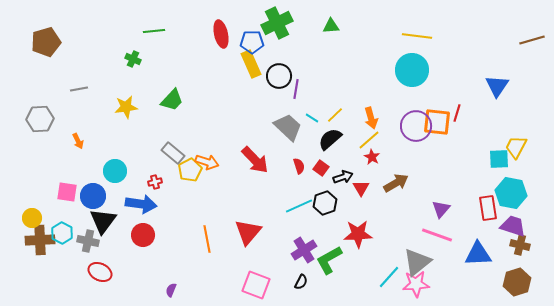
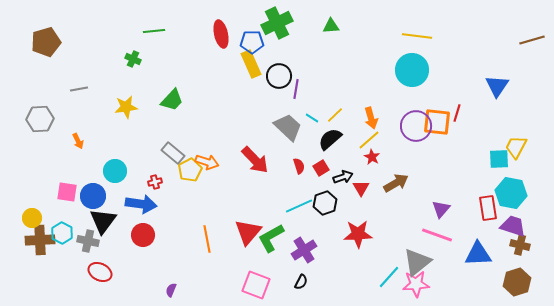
red square at (321, 168): rotated 21 degrees clockwise
green L-shape at (329, 260): moved 58 px left, 22 px up
